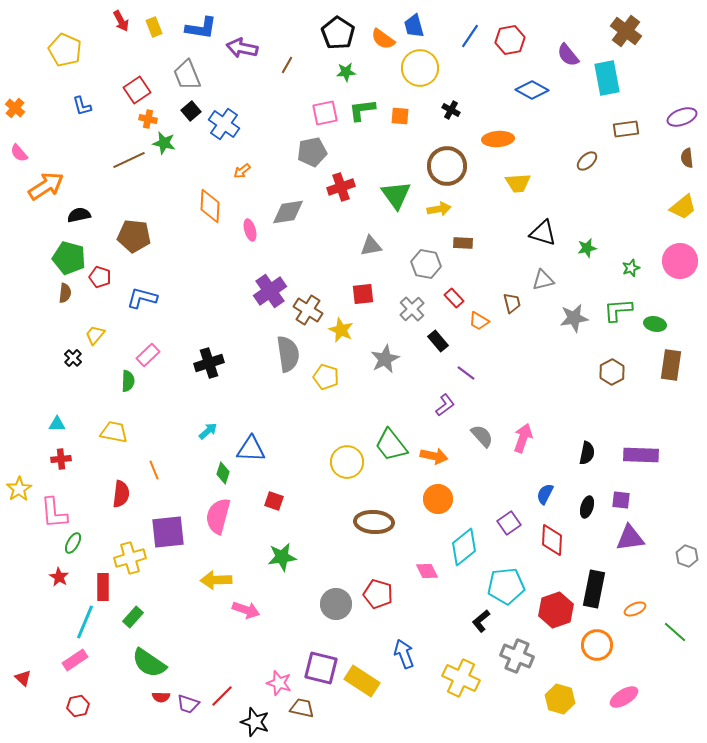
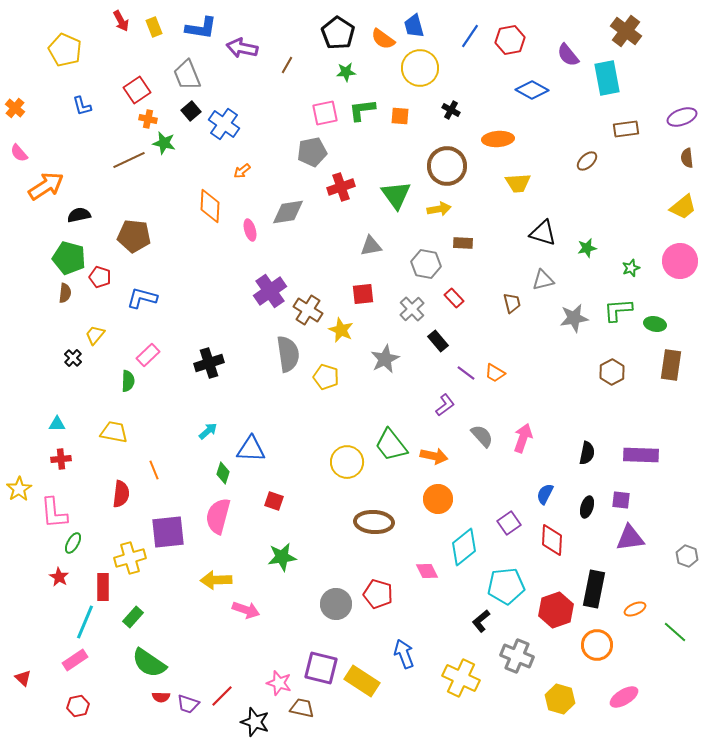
orange trapezoid at (479, 321): moved 16 px right, 52 px down
